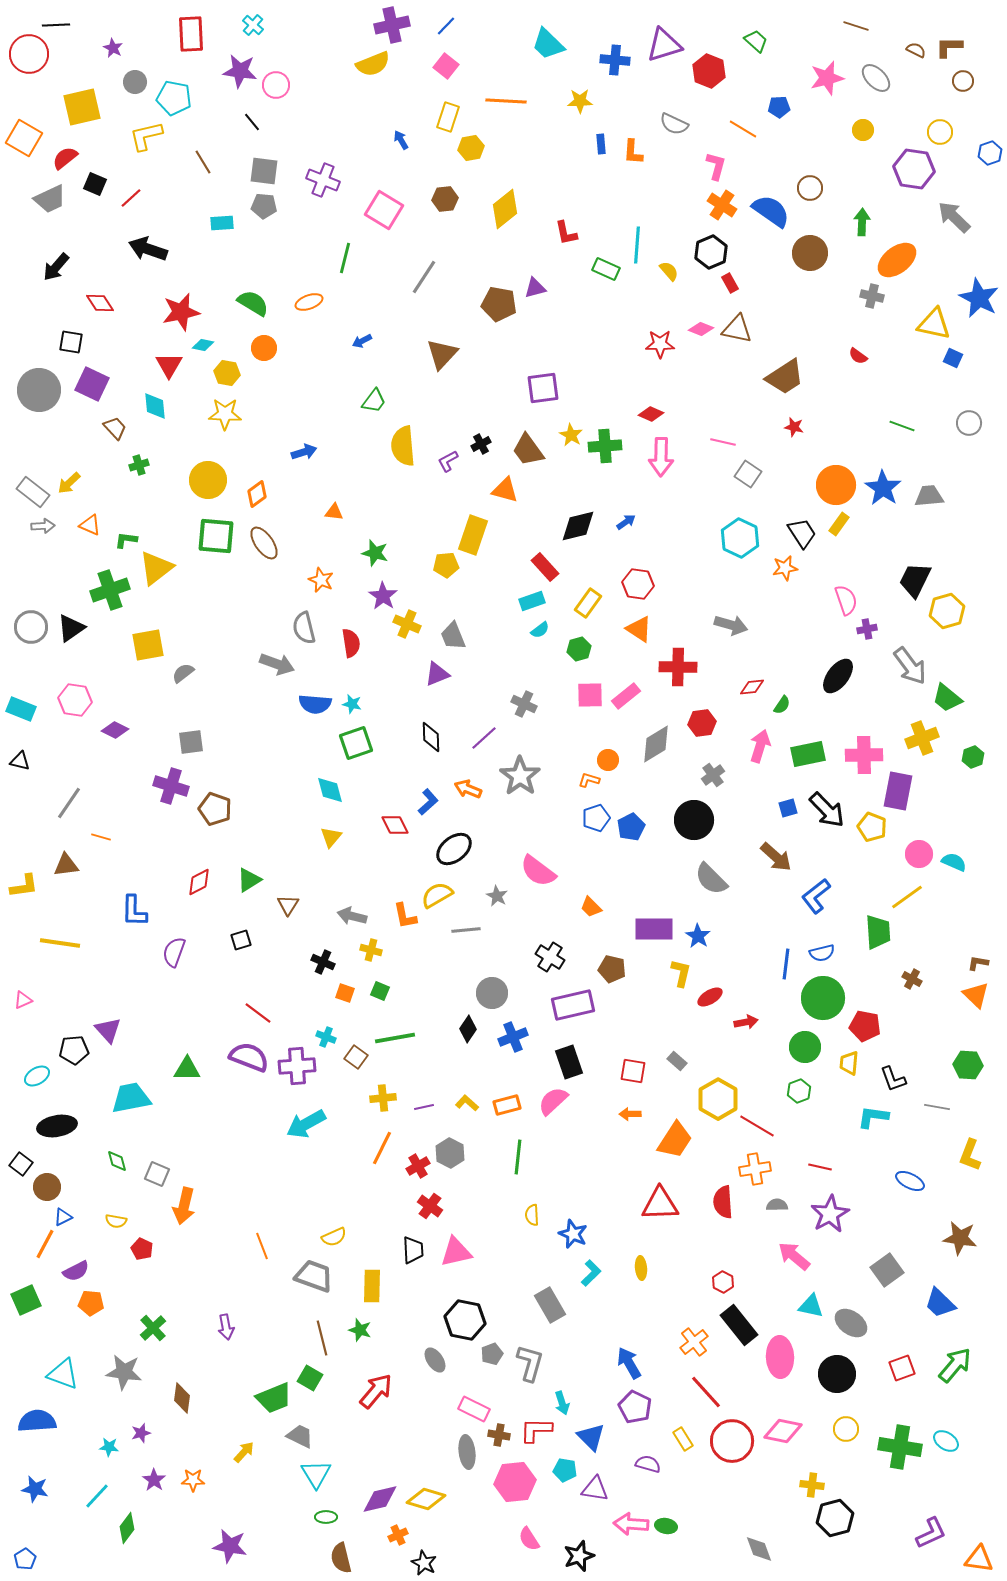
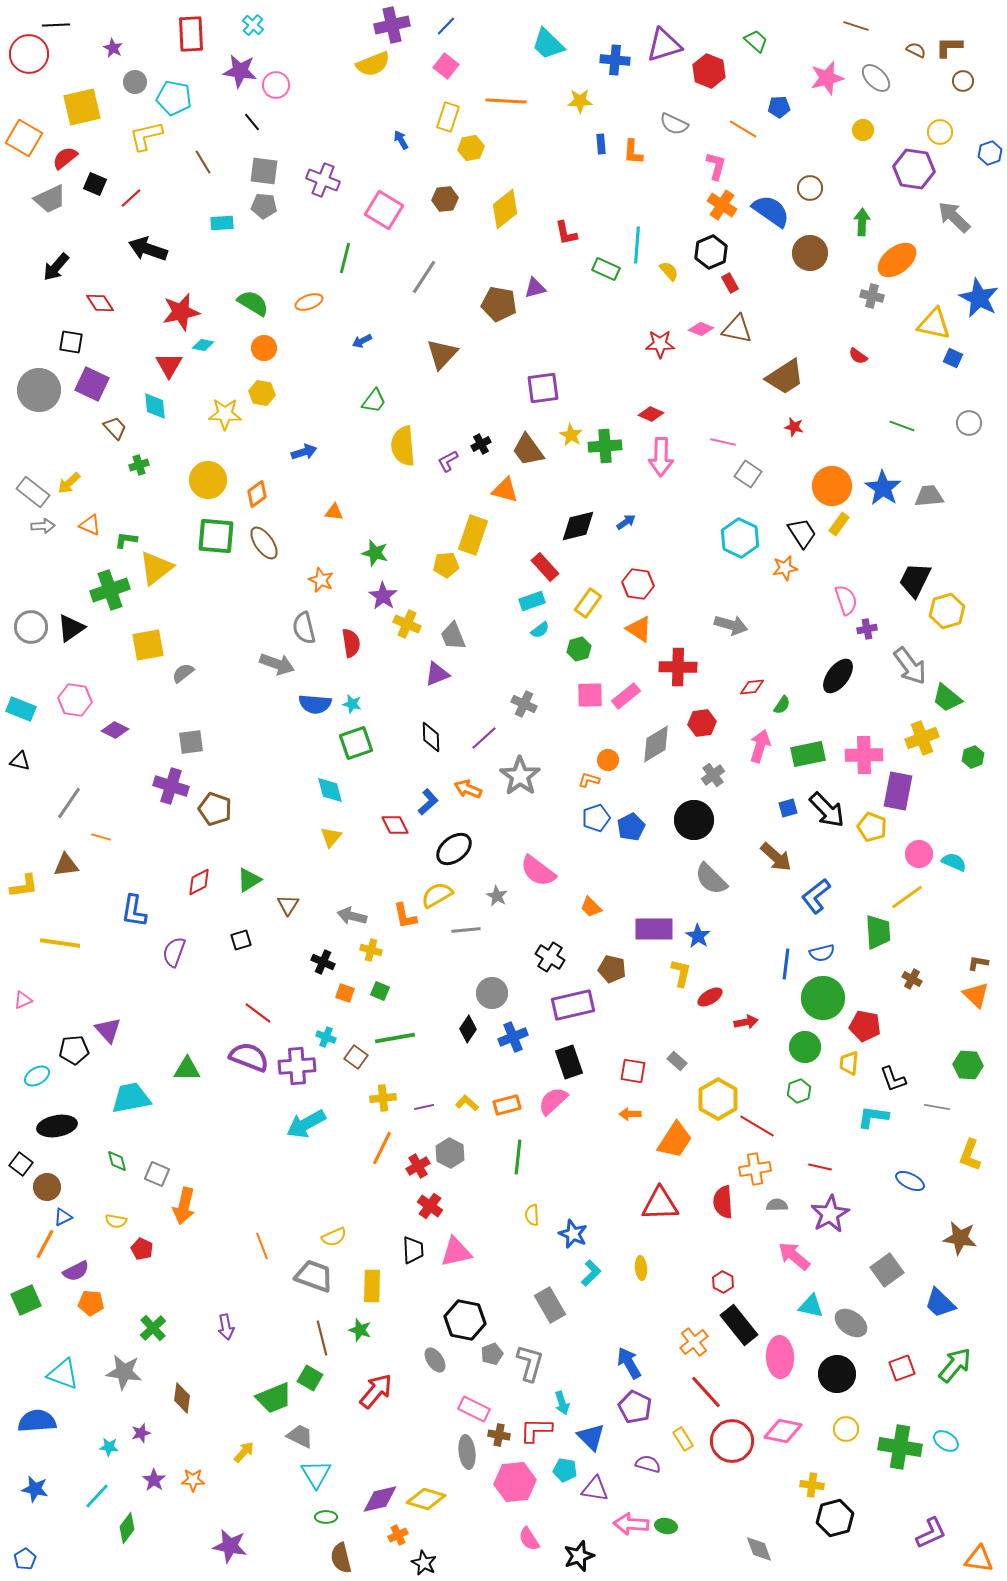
yellow hexagon at (227, 373): moved 35 px right, 20 px down
orange circle at (836, 485): moved 4 px left, 1 px down
blue L-shape at (134, 911): rotated 8 degrees clockwise
